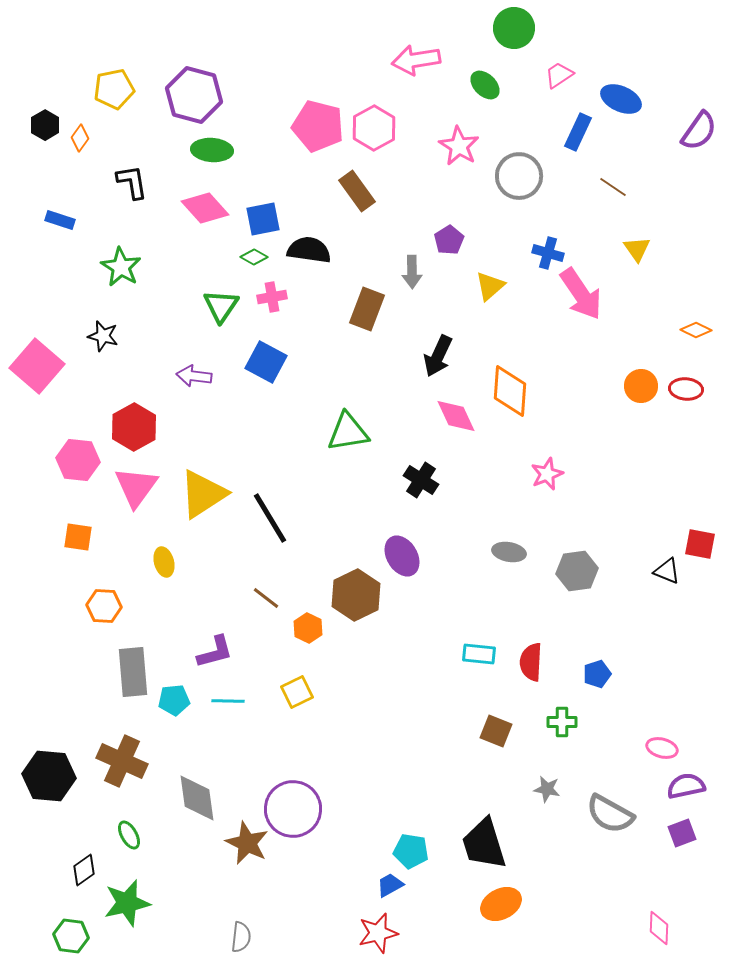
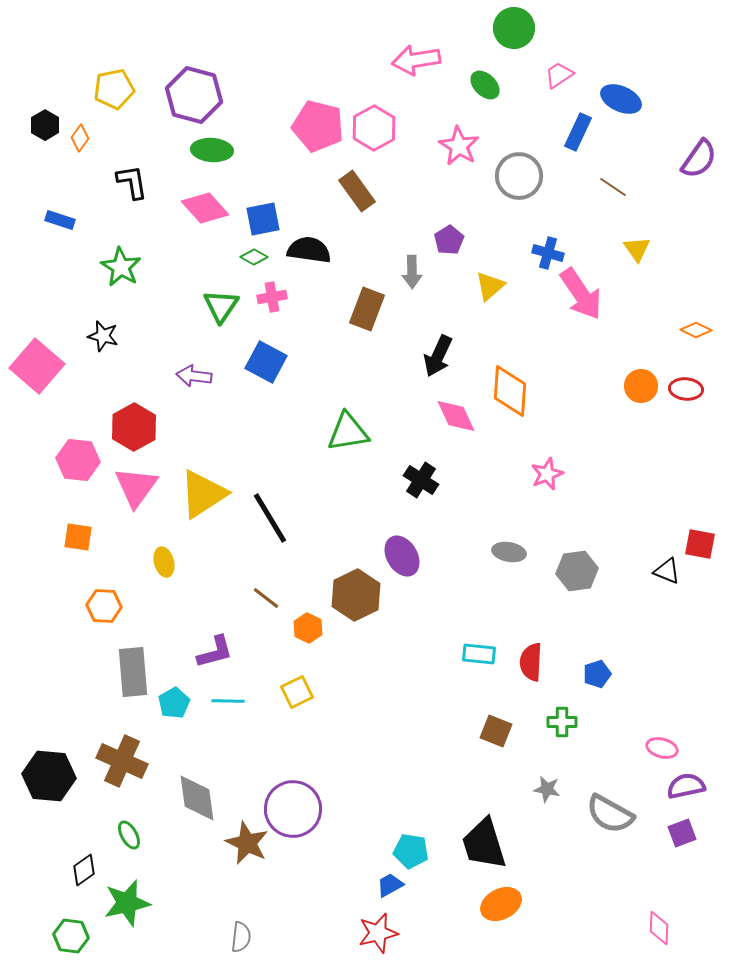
purple semicircle at (699, 131): moved 28 px down
cyan pentagon at (174, 700): moved 3 px down; rotated 24 degrees counterclockwise
